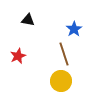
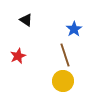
black triangle: moved 2 px left; rotated 24 degrees clockwise
brown line: moved 1 px right, 1 px down
yellow circle: moved 2 px right
